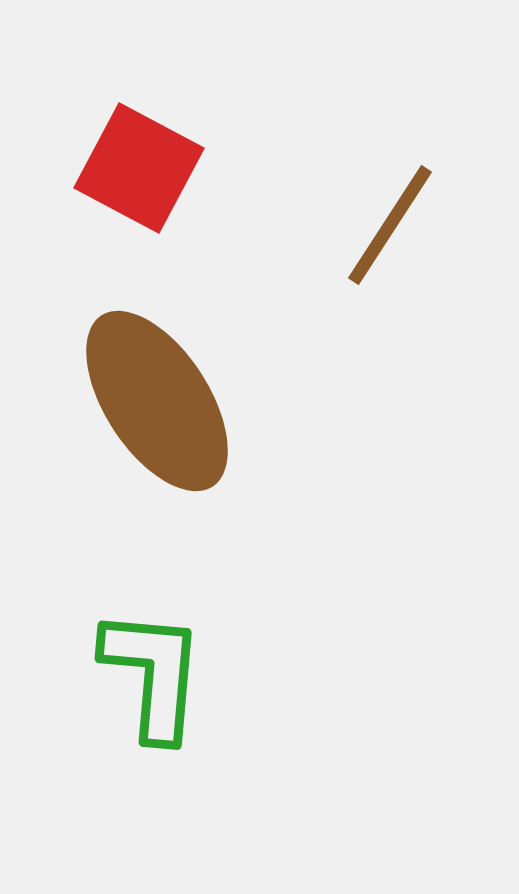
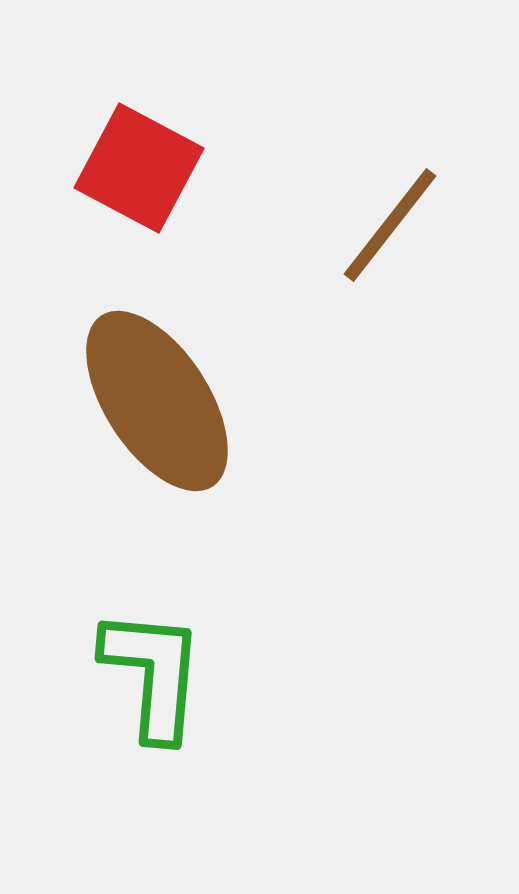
brown line: rotated 5 degrees clockwise
